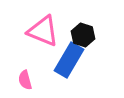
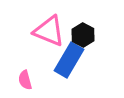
pink triangle: moved 6 px right
black hexagon: rotated 10 degrees clockwise
